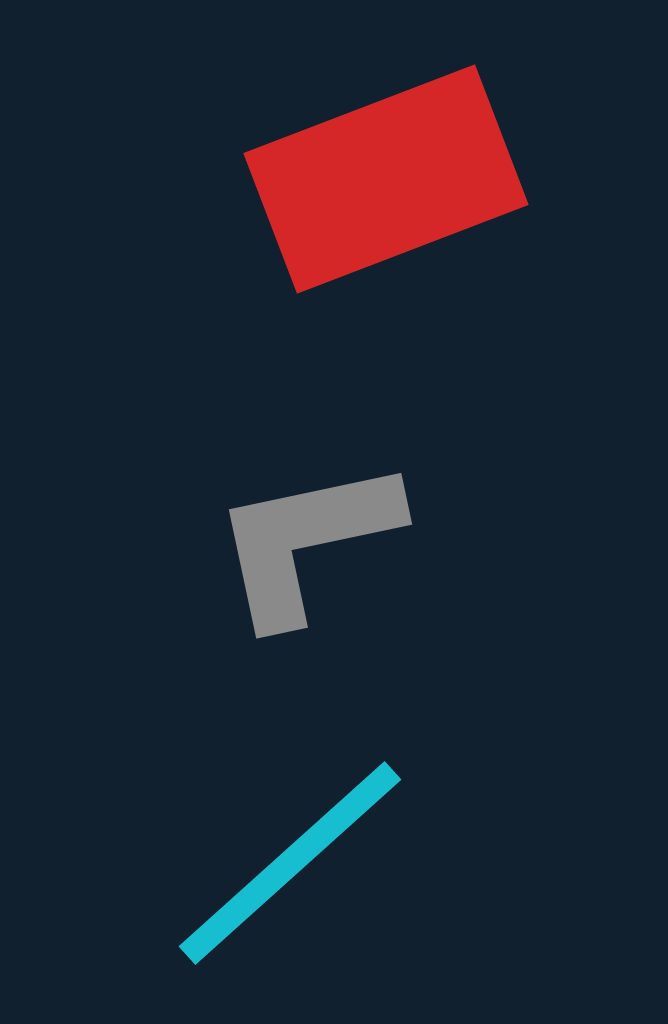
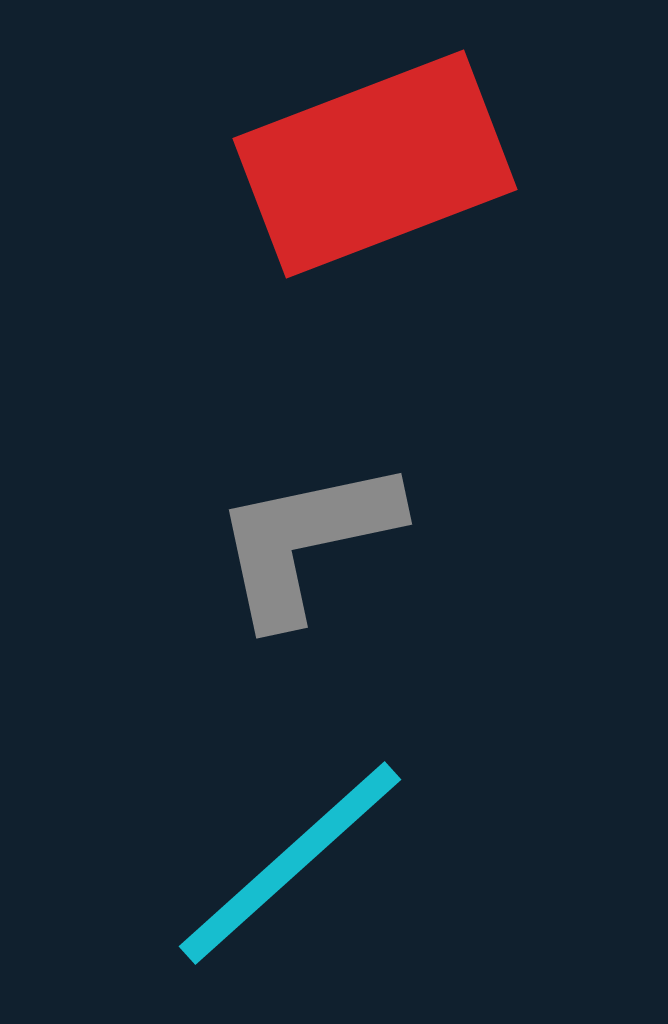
red rectangle: moved 11 px left, 15 px up
